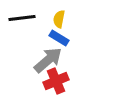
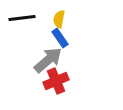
blue rectangle: moved 1 px right; rotated 24 degrees clockwise
